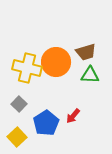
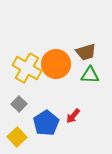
orange circle: moved 2 px down
yellow cross: rotated 16 degrees clockwise
